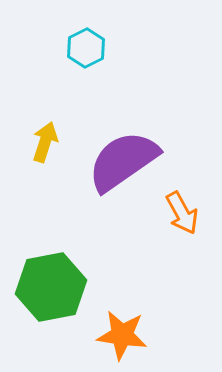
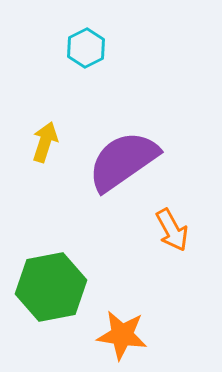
orange arrow: moved 10 px left, 17 px down
